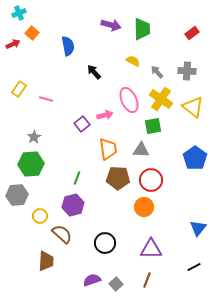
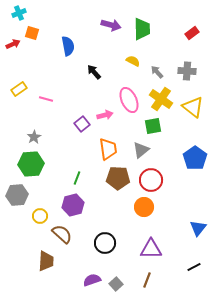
orange square: rotated 24 degrees counterclockwise
yellow rectangle: rotated 21 degrees clockwise
gray triangle: rotated 42 degrees counterclockwise
